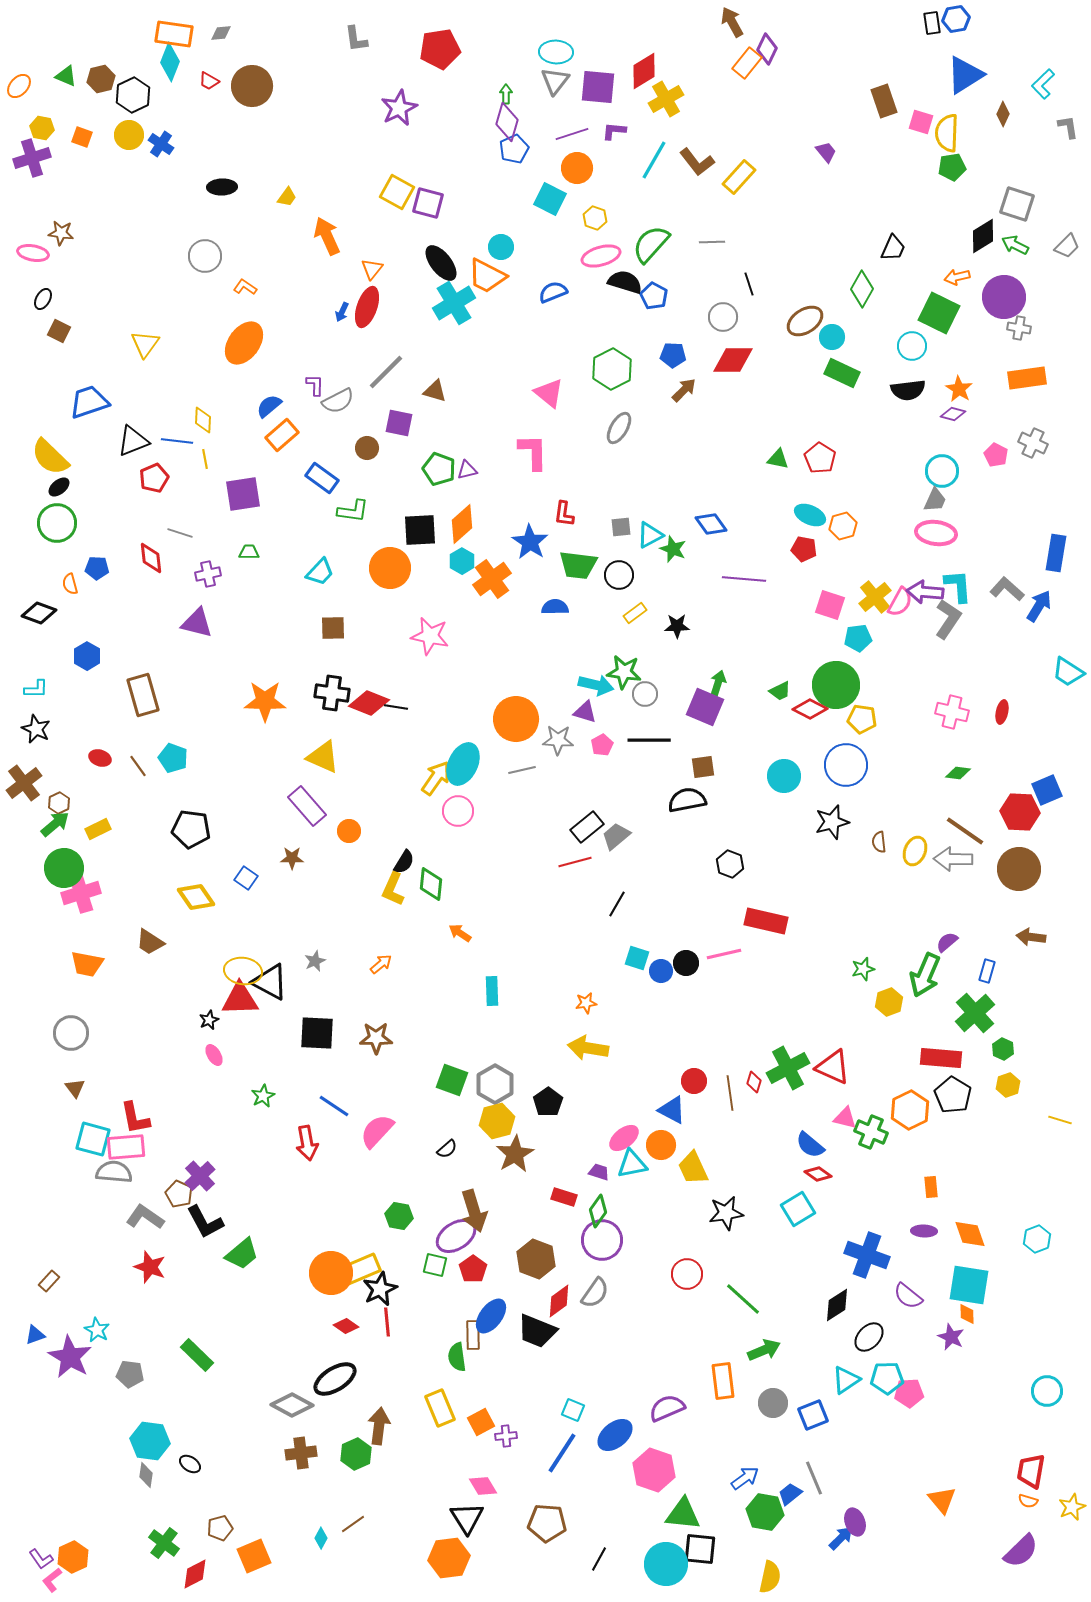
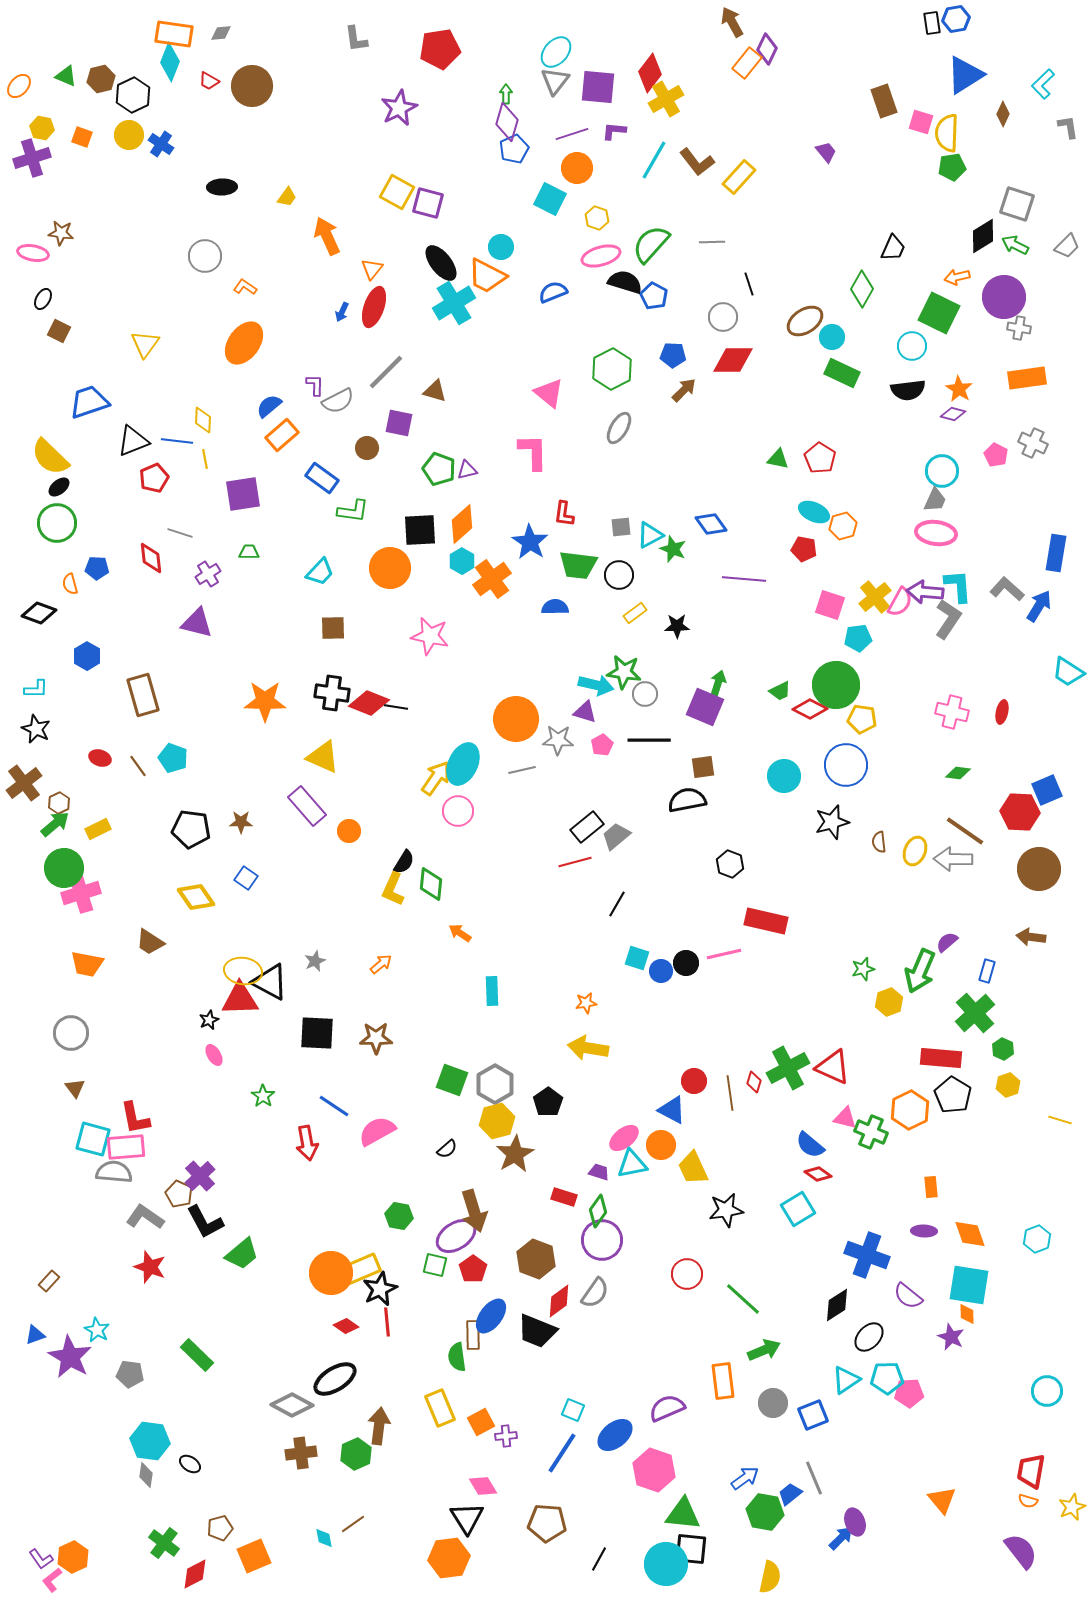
cyan ellipse at (556, 52): rotated 52 degrees counterclockwise
red diamond at (644, 71): moved 6 px right, 2 px down; rotated 21 degrees counterclockwise
yellow hexagon at (595, 218): moved 2 px right
red ellipse at (367, 307): moved 7 px right
cyan ellipse at (810, 515): moved 4 px right, 3 px up
purple cross at (208, 574): rotated 20 degrees counterclockwise
brown star at (292, 858): moved 51 px left, 36 px up
brown circle at (1019, 869): moved 20 px right
green arrow at (925, 975): moved 5 px left, 4 px up
green star at (263, 1096): rotated 10 degrees counterclockwise
pink semicircle at (377, 1131): rotated 18 degrees clockwise
black star at (726, 1213): moved 3 px up
cyan diamond at (321, 1538): moved 3 px right; rotated 40 degrees counterclockwise
black square at (700, 1549): moved 9 px left
purple semicircle at (1021, 1551): rotated 84 degrees counterclockwise
